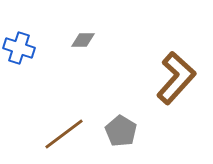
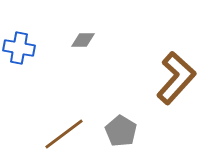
blue cross: rotated 8 degrees counterclockwise
